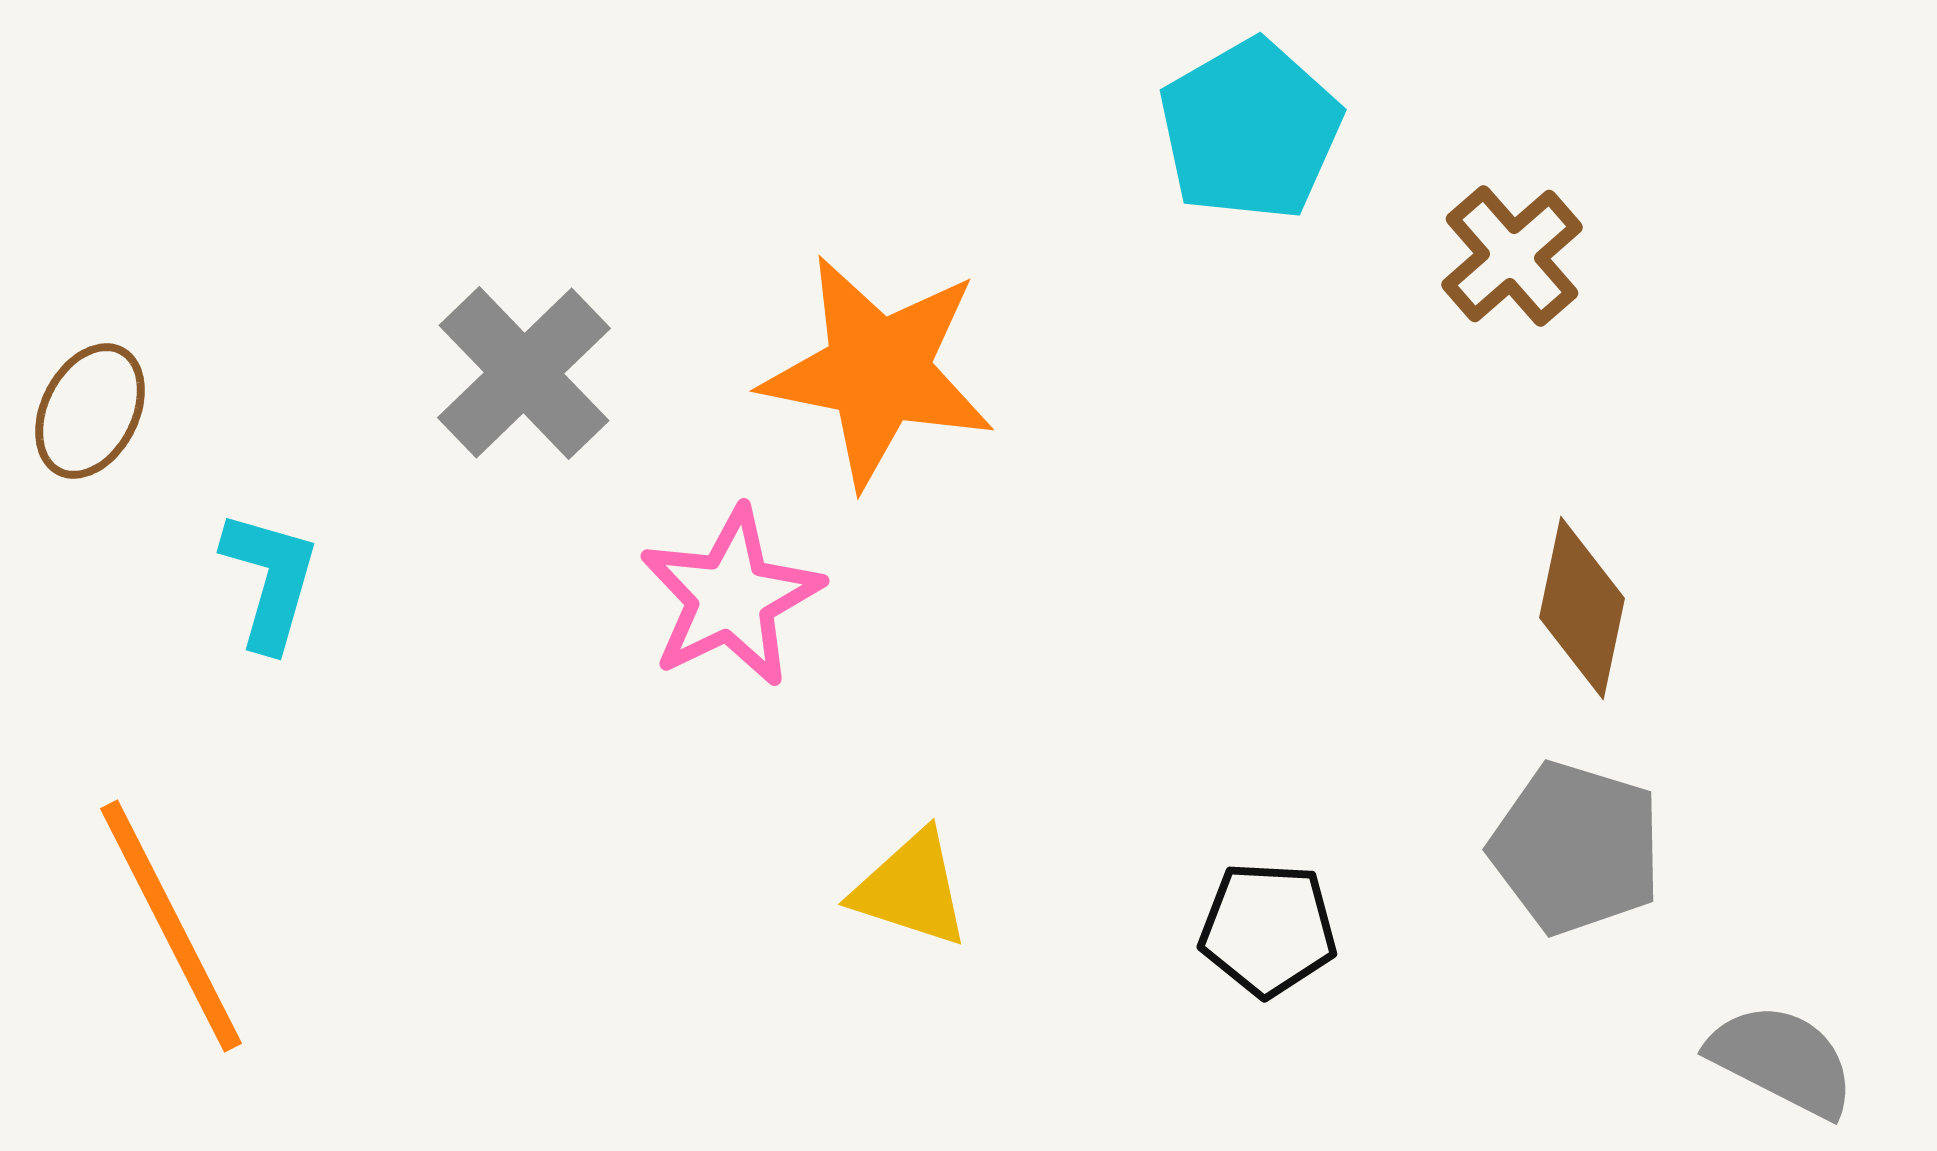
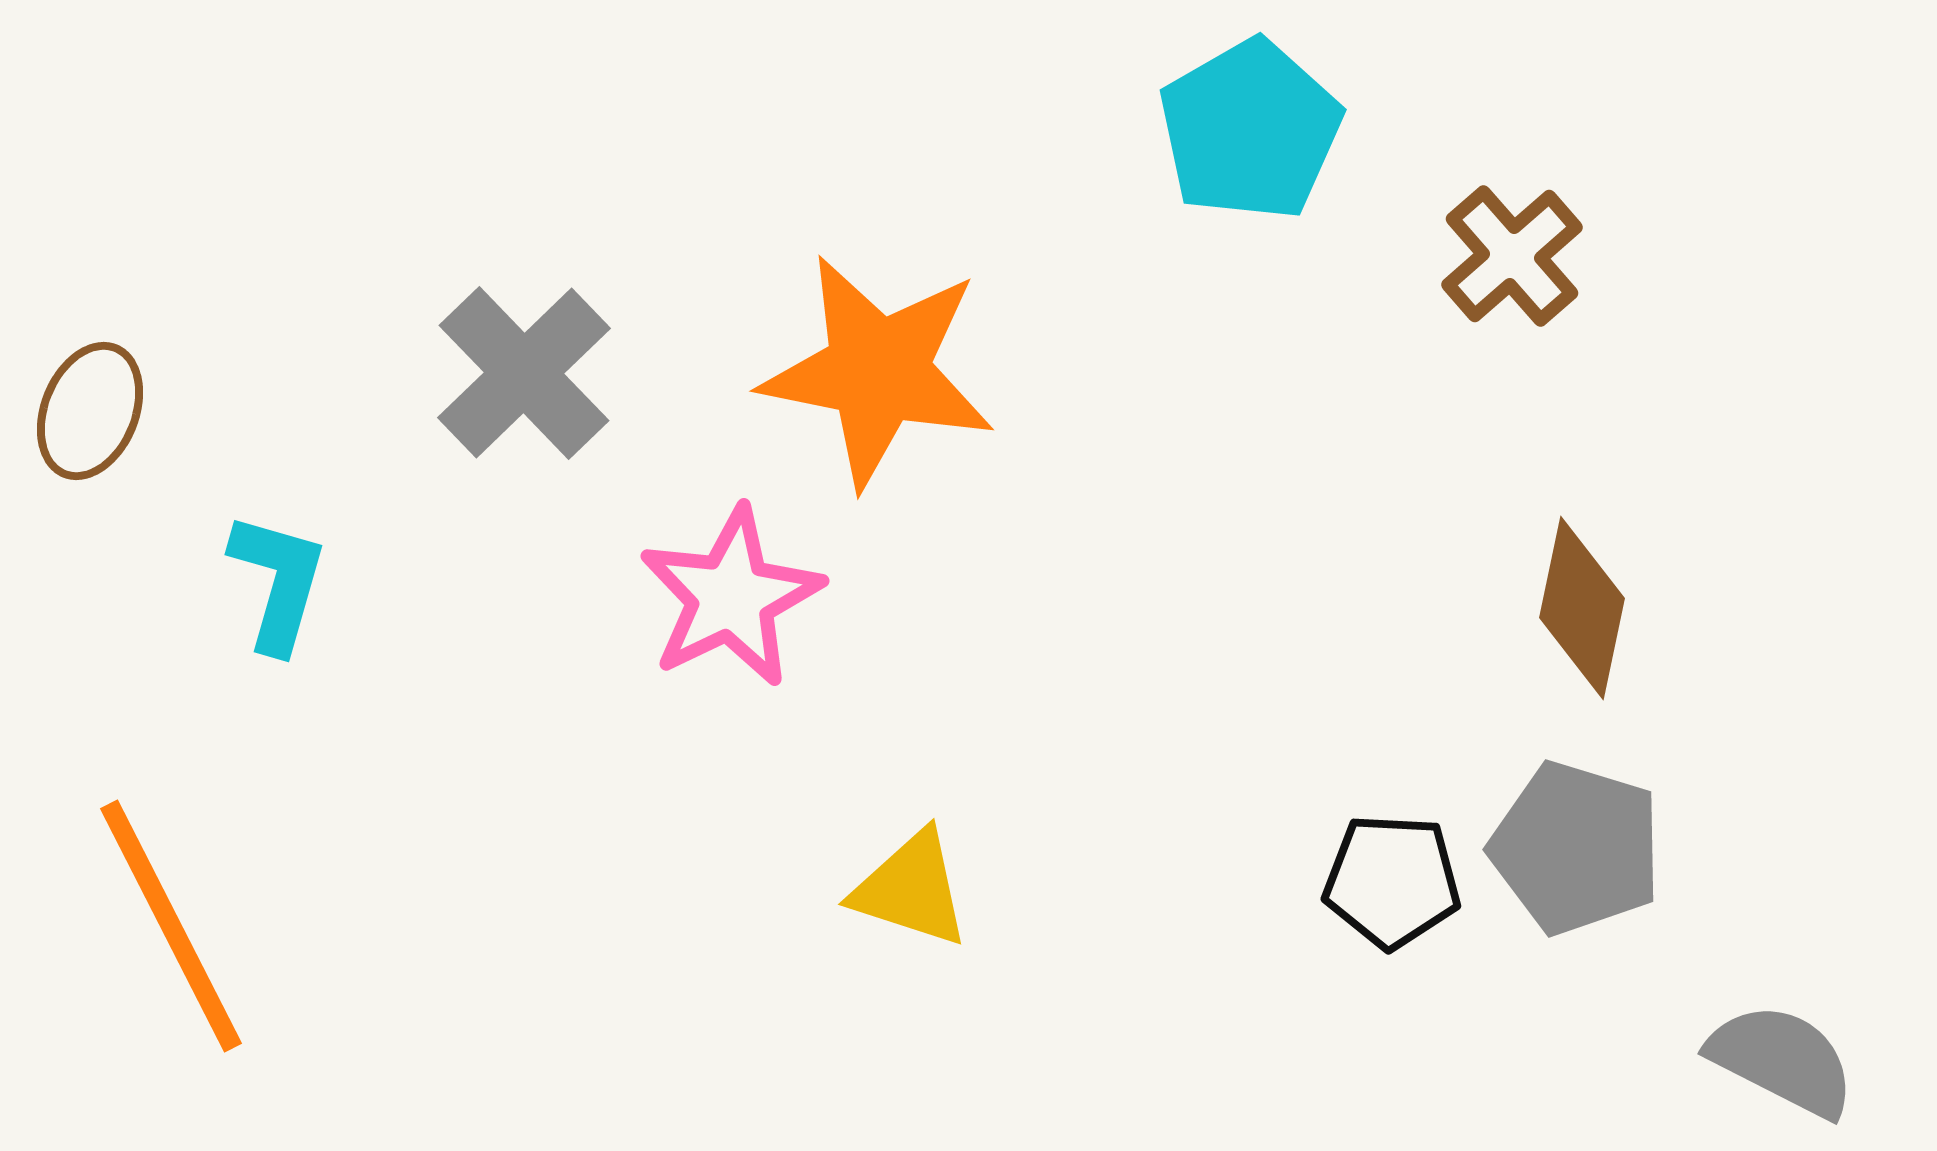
brown ellipse: rotated 5 degrees counterclockwise
cyan L-shape: moved 8 px right, 2 px down
black pentagon: moved 124 px right, 48 px up
